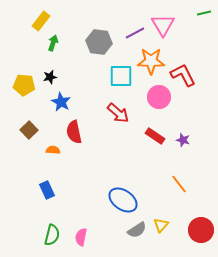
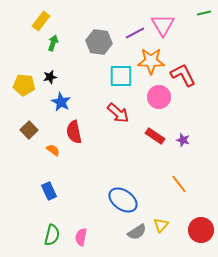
orange semicircle: rotated 32 degrees clockwise
blue rectangle: moved 2 px right, 1 px down
gray semicircle: moved 2 px down
